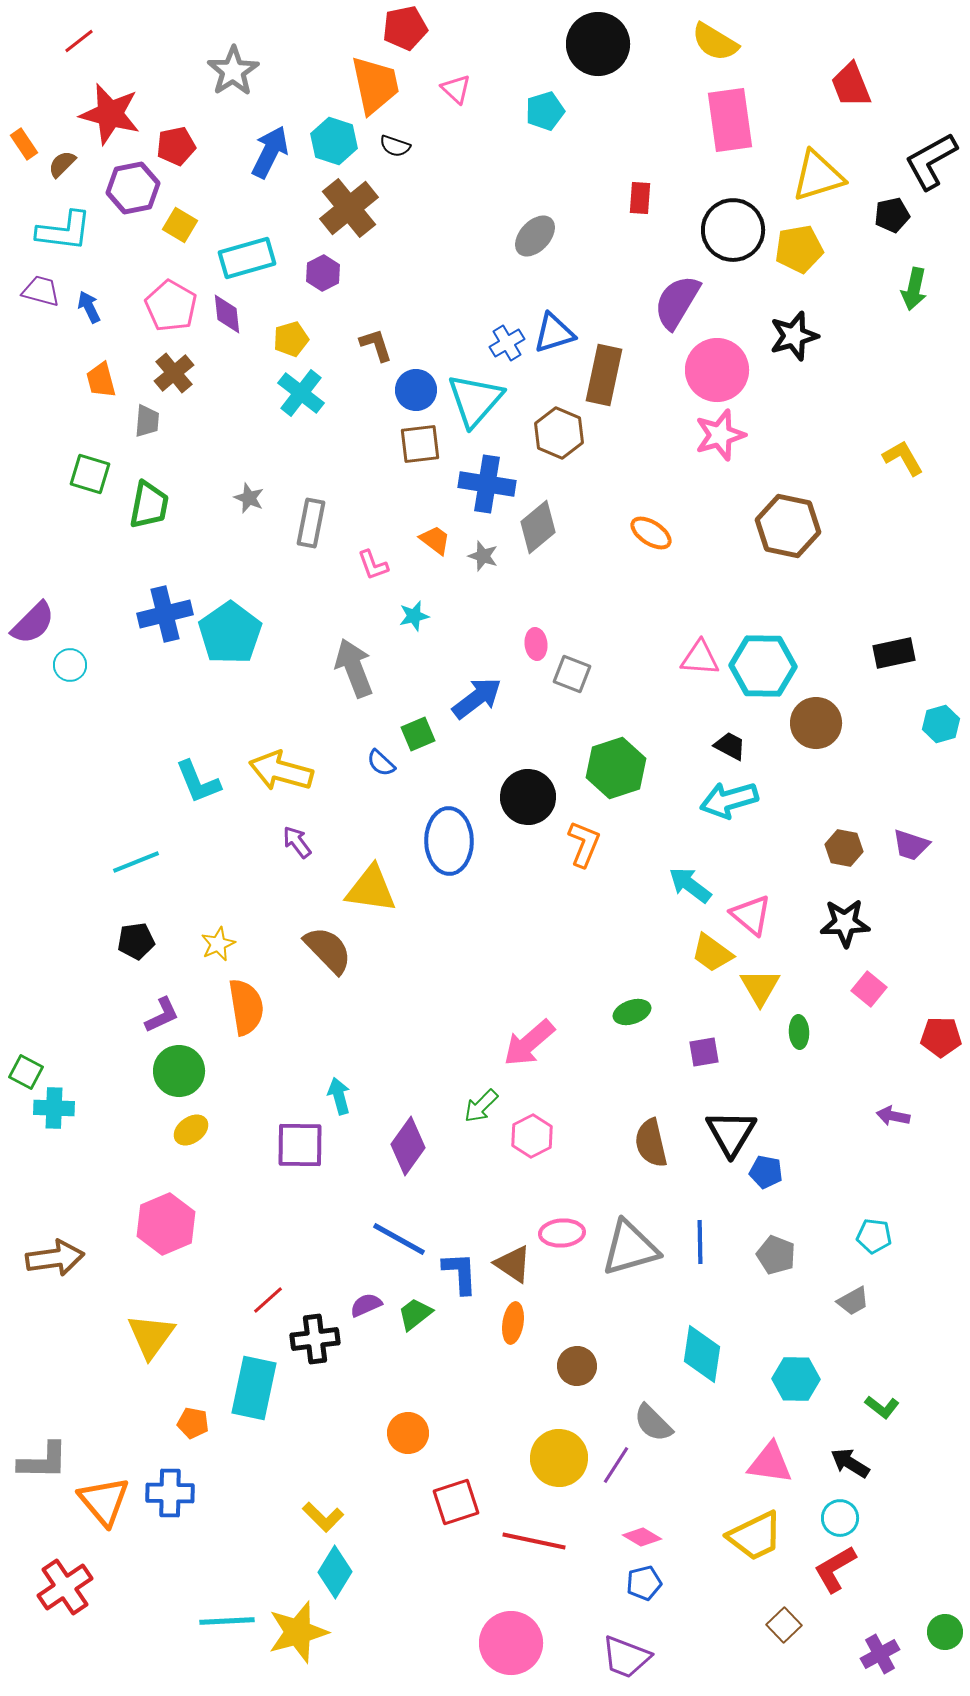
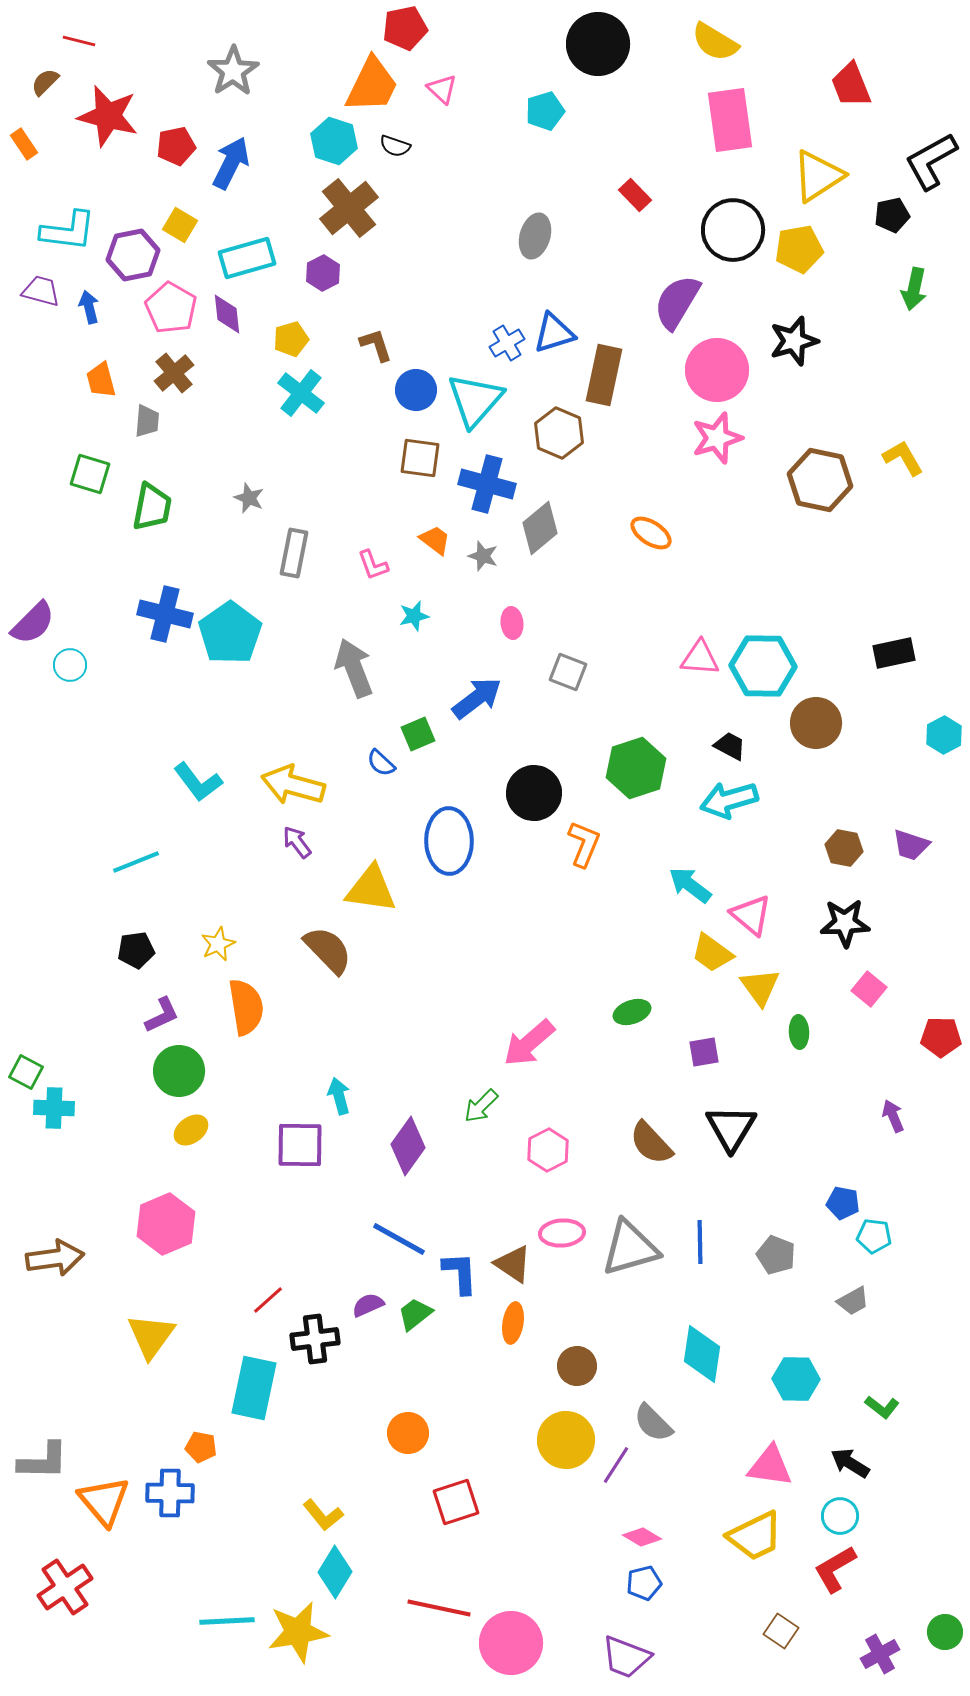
red line at (79, 41): rotated 52 degrees clockwise
orange trapezoid at (375, 85): moved 3 px left; rotated 38 degrees clockwise
pink triangle at (456, 89): moved 14 px left
red star at (110, 114): moved 2 px left, 2 px down
blue arrow at (270, 152): moved 39 px left, 11 px down
brown semicircle at (62, 164): moved 17 px left, 82 px up
yellow triangle at (818, 176): rotated 16 degrees counterclockwise
purple hexagon at (133, 188): moved 67 px down
red rectangle at (640, 198): moved 5 px left, 3 px up; rotated 48 degrees counterclockwise
cyan L-shape at (64, 231): moved 4 px right
gray ellipse at (535, 236): rotated 27 degrees counterclockwise
pink pentagon at (171, 306): moved 2 px down
blue arrow at (89, 307): rotated 12 degrees clockwise
black star at (794, 336): moved 5 px down
pink star at (720, 435): moved 3 px left, 3 px down
brown square at (420, 444): moved 14 px down; rotated 15 degrees clockwise
blue cross at (487, 484): rotated 6 degrees clockwise
green trapezoid at (149, 505): moved 3 px right, 2 px down
gray rectangle at (311, 523): moved 17 px left, 30 px down
brown hexagon at (788, 526): moved 32 px right, 46 px up
gray diamond at (538, 527): moved 2 px right, 1 px down
blue cross at (165, 614): rotated 28 degrees clockwise
pink ellipse at (536, 644): moved 24 px left, 21 px up
gray square at (572, 674): moved 4 px left, 2 px up
cyan hexagon at (941, 724): moved 3 px right, 11 px down; rotated 12 degrees counterclockwise
green hexagon at (616, 768): moved 20 px right
yellow arrow at (281, 771): moved 12 px right, 14 px down
cyan L-shape at (198, 782): rotated 15 degrees counterclockwise
black circle at (528, 797): moved 6 px right, 4 px up
black pentagon at (136, 941): moved 9 px down
yellow triangle at (760, 987): rotated 6 degrees counterclockwise
purple arrow at (893, 1116): rotated 56 degrees clockwise
black triangle at (731, 1133): moved 5 px up
pink hexagon at (532, 1136): moved 16 px right, 14 px down
brown semicircle at (651, 1143): rotated 30 degrees counterclockwise
blue pentagon at (766, 1172): moved 77 px right, 31 px down
purple semicircle at (366, 1305): moved 2 px right
orange pentagon at (193, 1423): moved 8 px right, 24 px down
yellow circle at (559, 1458): moved 7 px right, 18 px up
pink triangle at (770, 1463): moved 3 px down
yellow L-shape at (323, 1517): moved 2 px up; rotated 6 degrees clockwise
cyan circle at (840, 1518): moved 2 px up
red line at (534, 1541): moved 95 px left, 67 px down
brown square at (784, 1625): moved 3 px left, 6 px down; rotated 12 degrees counterclockwise
yellow star at (298, 1632): rotated 6 degrees clockwise
